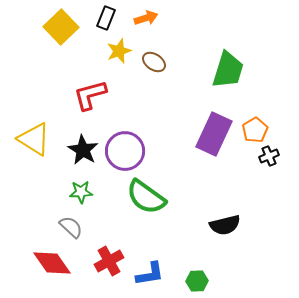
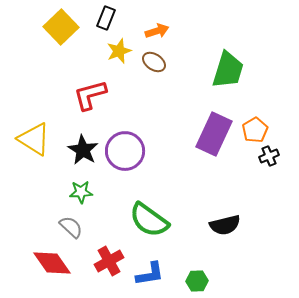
orange arrow: moved 11 px right, 13 px down
green semicircle: moved 3 px right, 23 px down
